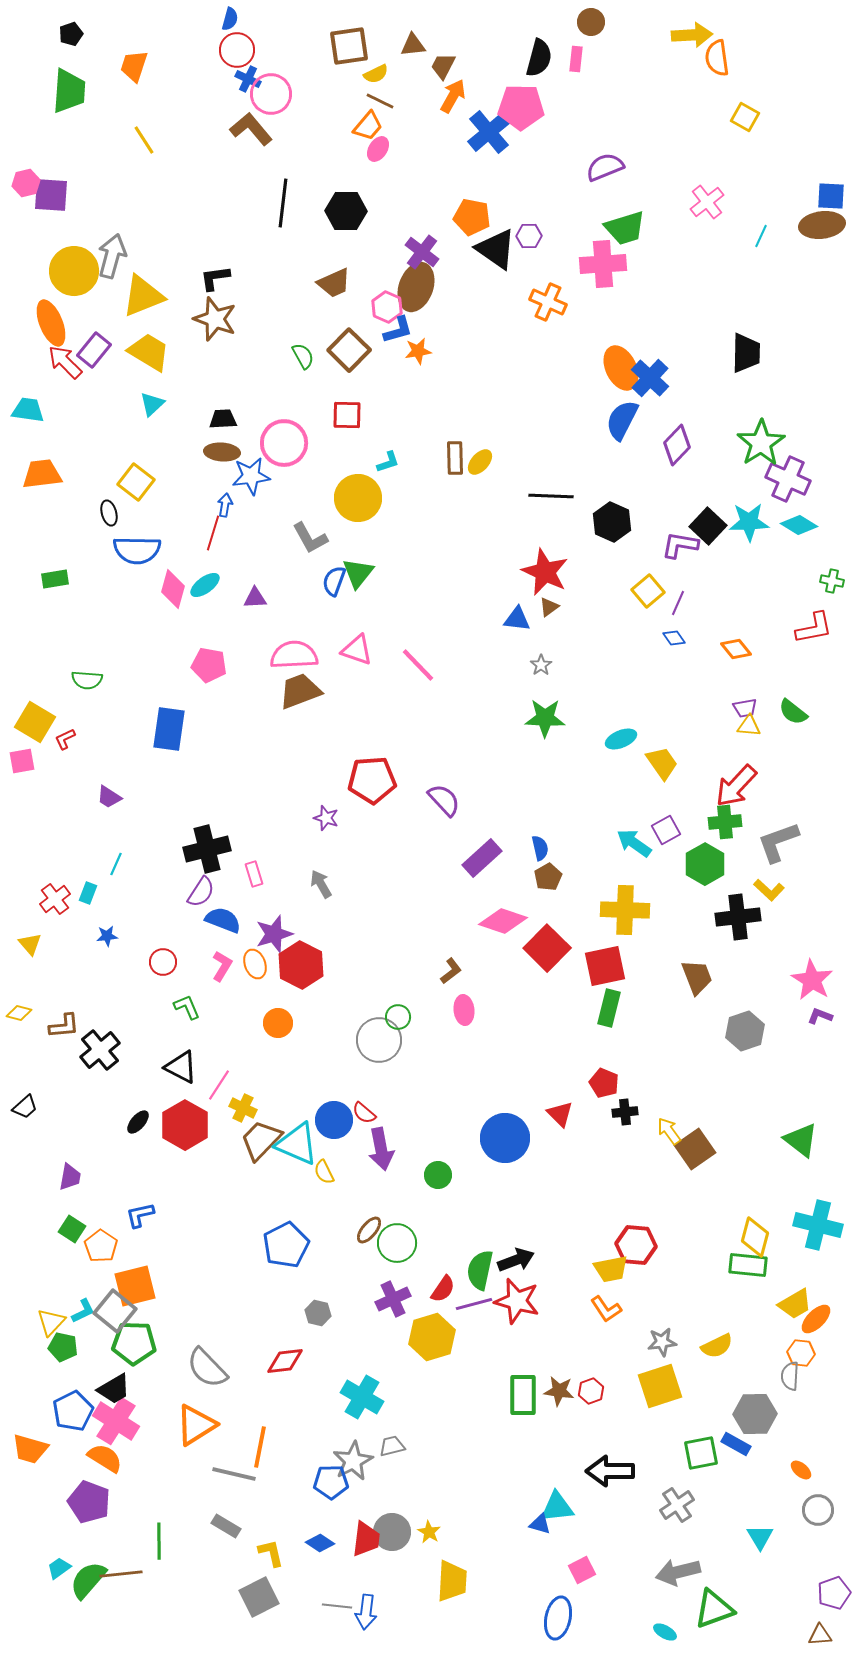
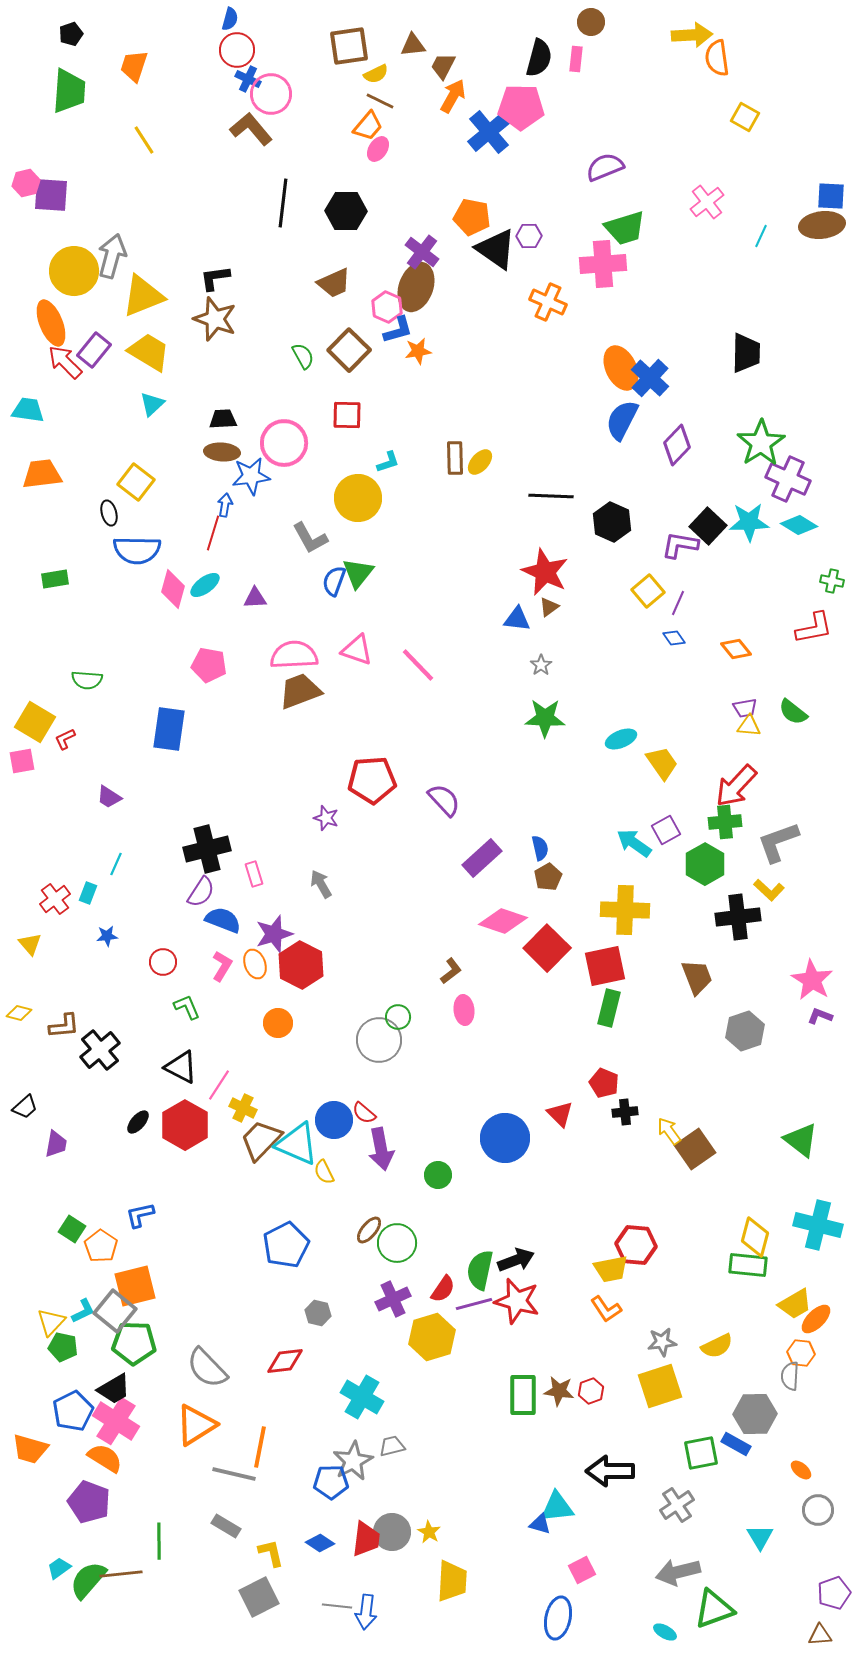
purple trapezoid at (70, 1177): moved 14 px left, 33 px up
